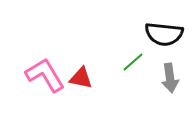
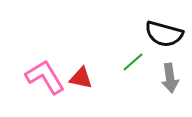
black semicircle: rotated 9 degrees clockwise
pink L-shape: moved 2 px down
